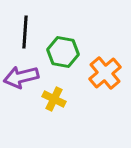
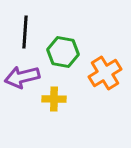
orange cross: rotated 8 degrees clockwise
purple arrow: moved 1 px right
yellow cross: rotated 25 degrees counterclockwise
